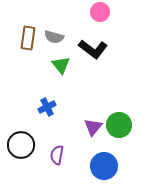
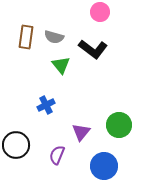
brown rectangle: moved 2 px left, 1 px up
blue cross: moved 1 px left, 2 px up
purple triangle: moved 12 px left, 5 px down
black circle: moved 5 px left
purple semicircle: rotated 12 degrees clockwise
